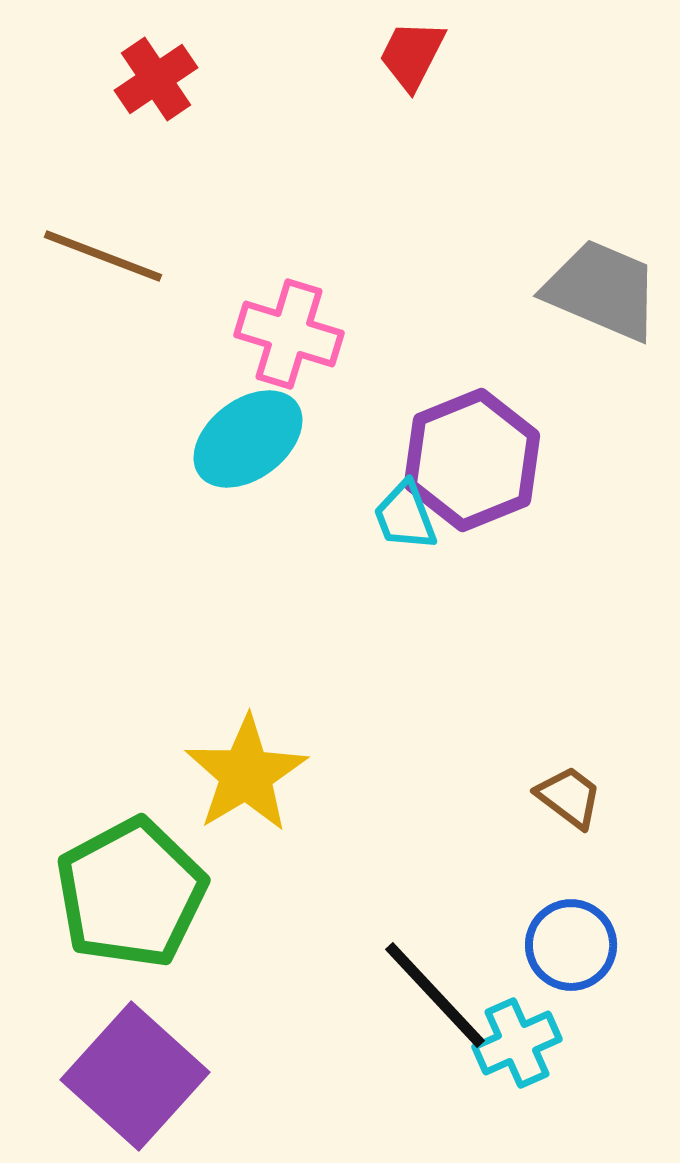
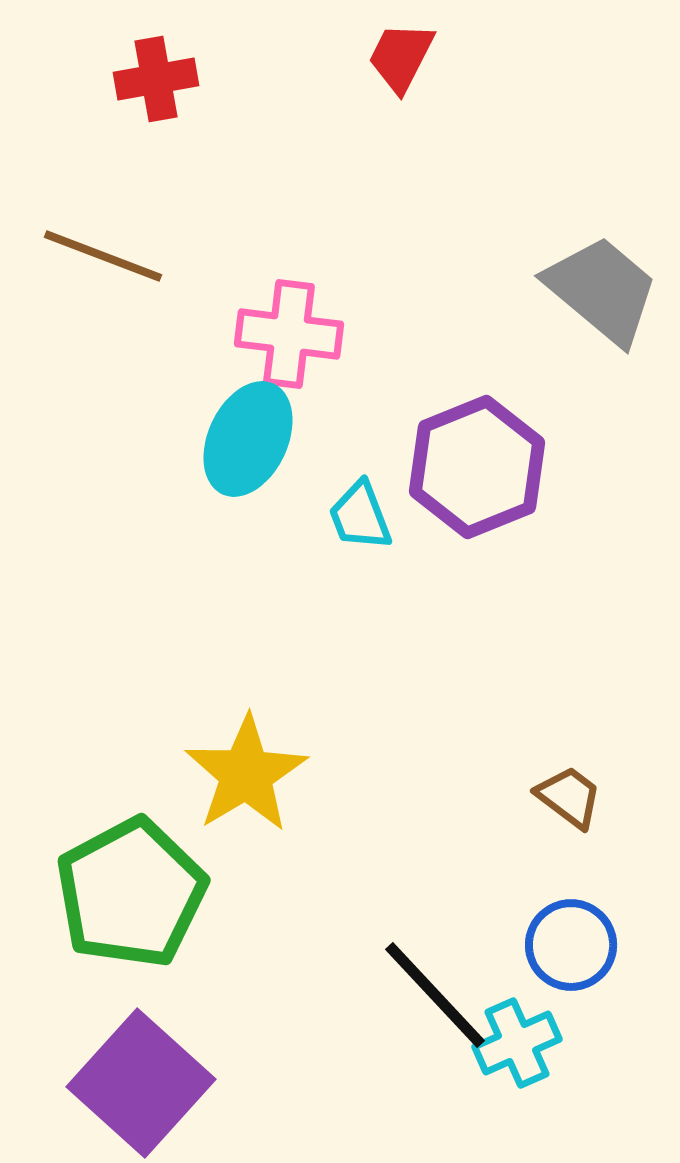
red trapezoid: moved 11 px left, 2 px down
red cross: rotated 24 degrees clockwise
gray trapezoid: rotated 17 degrees clockwise
pink cross: rotated 10 degrees counterclockwise
cyan ellipse: rotated 28 degrees counterclockwise
purple hexagon: moved 5 px right, 7 px down
cyan trapezoid: moved 45 px left
purple square: moved 6 px right, 7 px down
